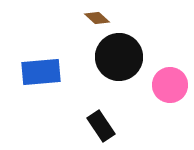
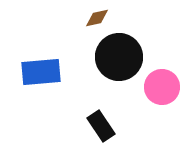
brown diamond: rotated 55 degrees counterclockwise
pink circle: moved 8 px left, 2 px down
